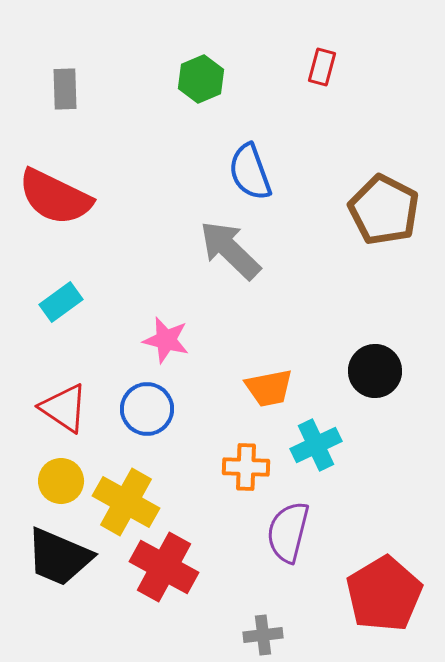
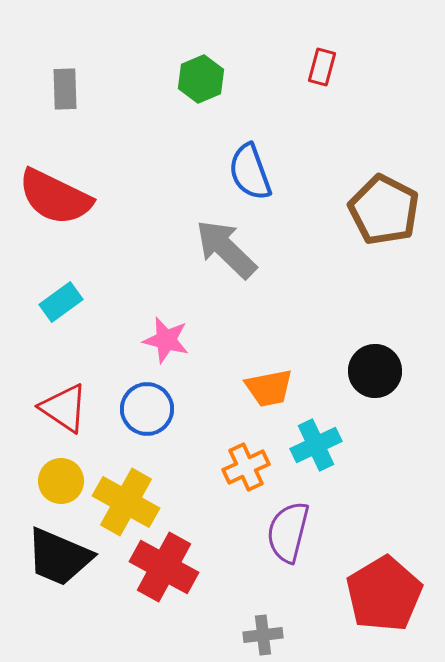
gray arrow: moved 4 px left, 1 px up
orange cross: rotated 27 degrees counterclockwise
